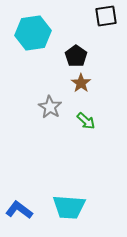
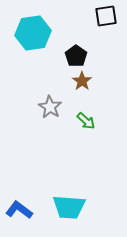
brown star: moved 1 px right, 2 px up
